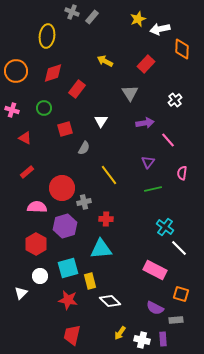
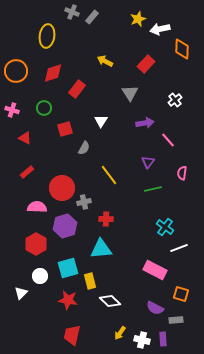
white line at (179, 248): rotated 66 degrees counterclockwise
